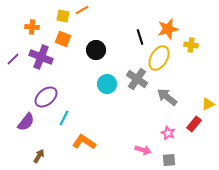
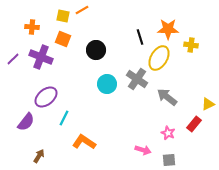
orange star: rotated 15 degrees clockwise
